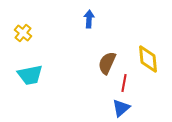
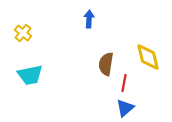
yellow diamond: moved 2 px up; rotated 8 degrees counterclockwise
brown semicircle: moved 1 px left, 1 px down; rotated 15 degrees counterclockwise
blue triangle: moved 4 px right
